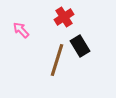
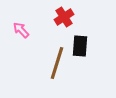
black rectangle: rotated 35 degrees clockwise
brown line: moved 3 px down
